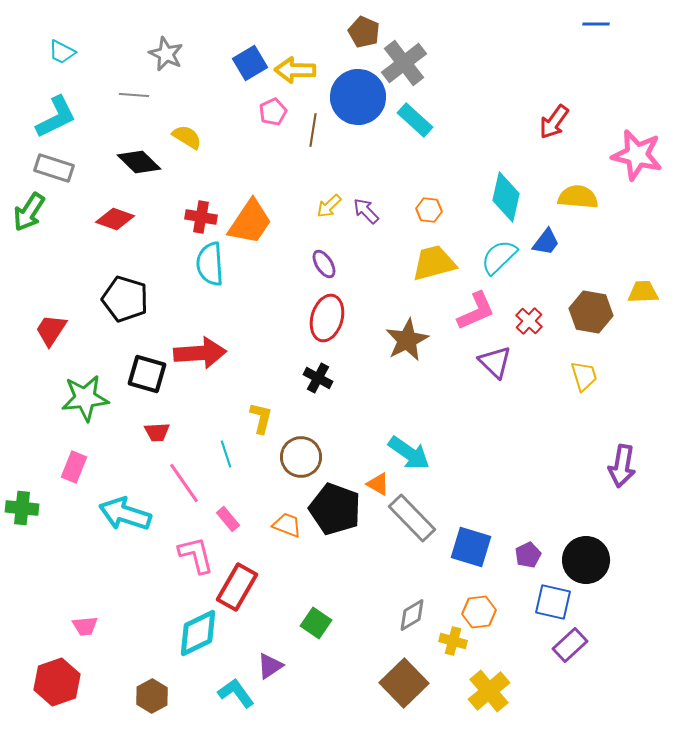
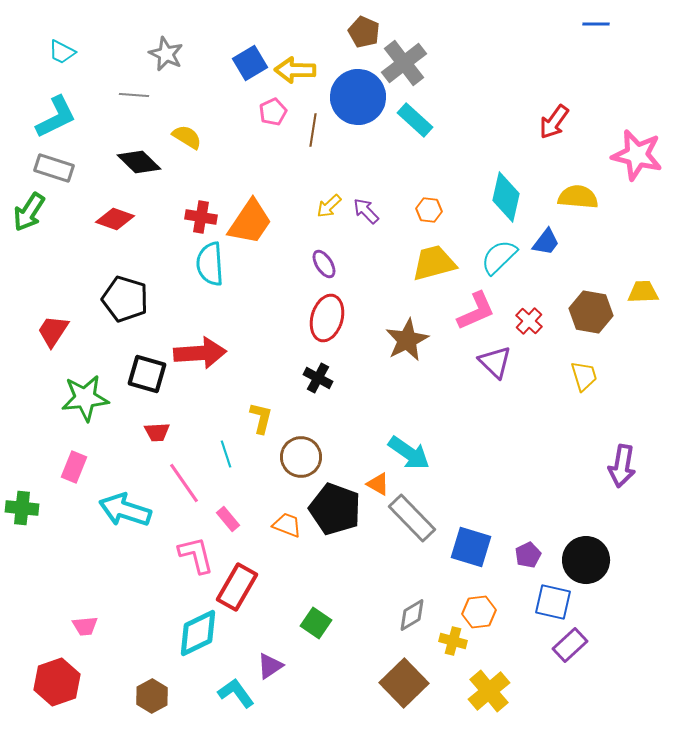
red trapezoid at (51, 330): moved 2 px right, 1 px down
cyan arrow at (125, 514): moved 4 px up
